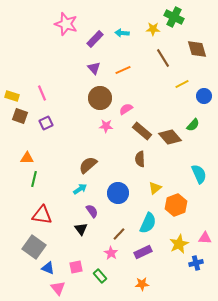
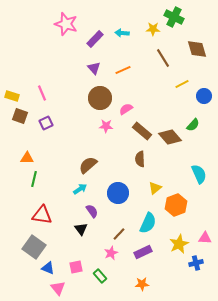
pink star at (111, 253): rotated 16 degrees clockwise
